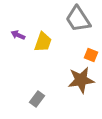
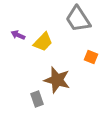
yellow trapezoid: rotated 25 degrees clockwise
orange square: moved 2 px down
brown star: moved 24 px left; rotated 24 degrees clockwise
gray rectangle: rotated 56 degrees counterclockwise
